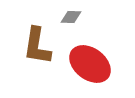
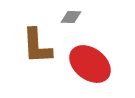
brown L-shape: rotated 12 degrees counterclockwise
